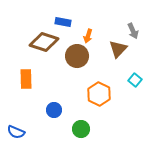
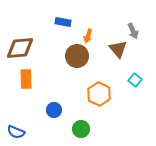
brown diamond: moved 24 px left, 6 px down; rotated 24 degrees counterclockwise
brown triangle: rotated 24 degrees counterclockwise
